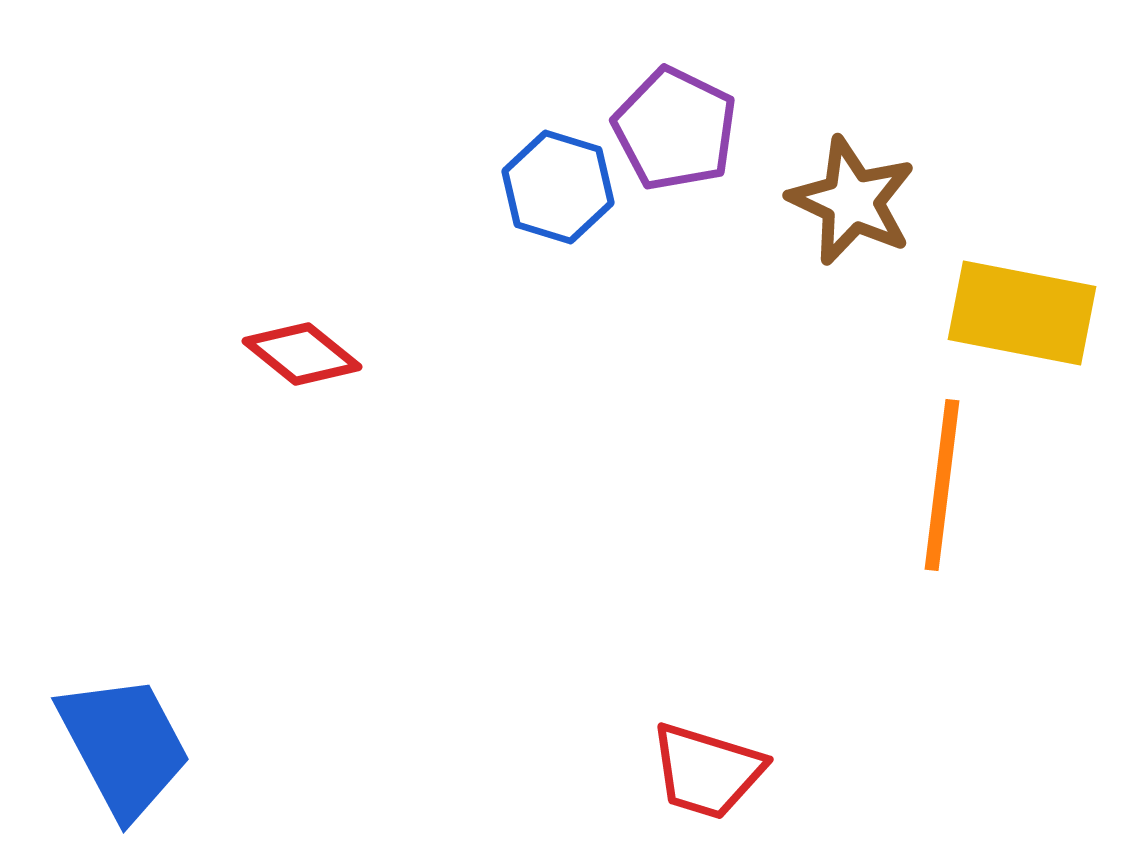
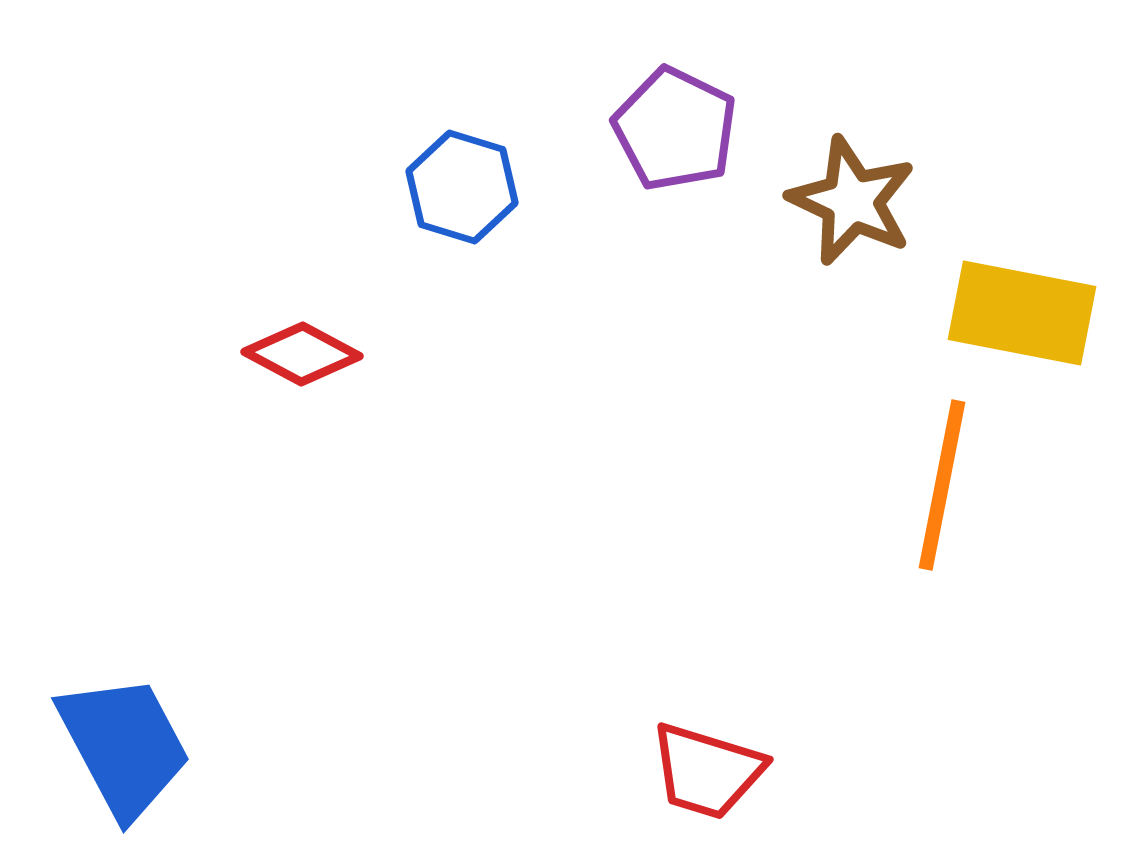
blue hexagon: moved 96 px left
red diamond: rotated 11 degrees counterclockwise
orange line: rotated 4 degrees clockwise
